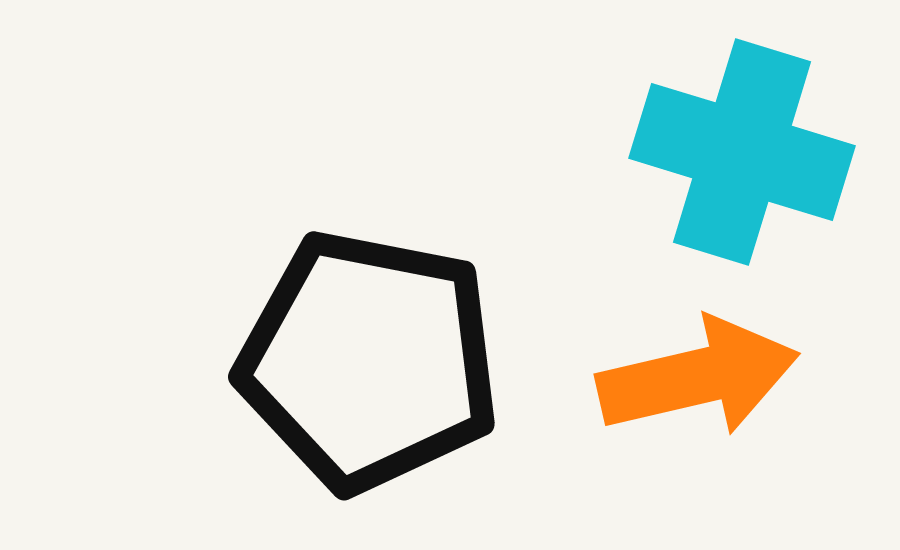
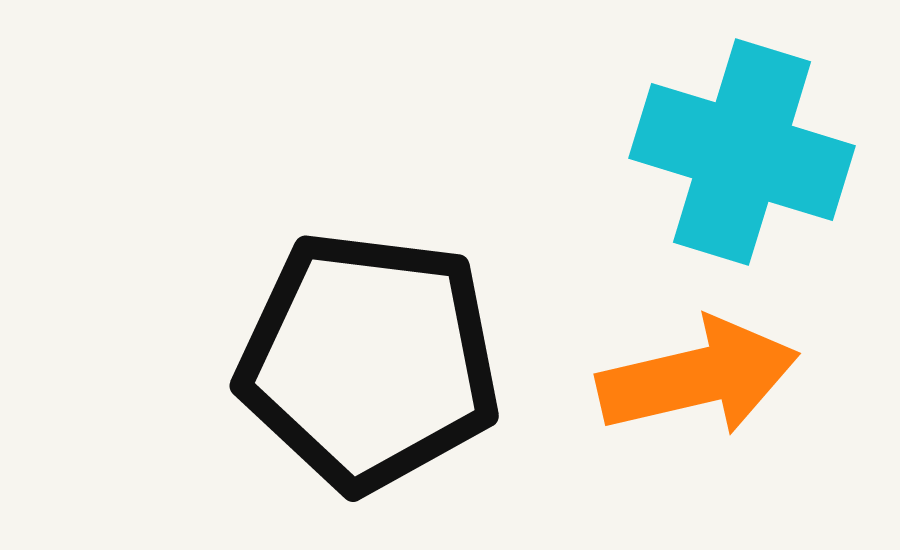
black pentagon: rotated 4 degrees counterclockwise
